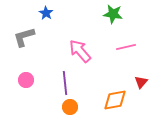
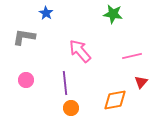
gray L-shape: rotated 25 degrees clockwise
pink line: moved 6 px right, 9 px down
orange circle: moved 1 px right, 1 px down
